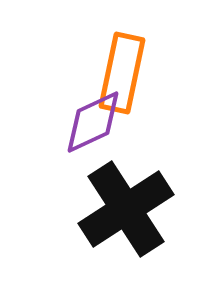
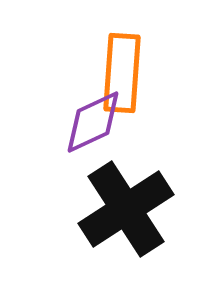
orange rectangle: rotated 8 degrees counterclockwise
